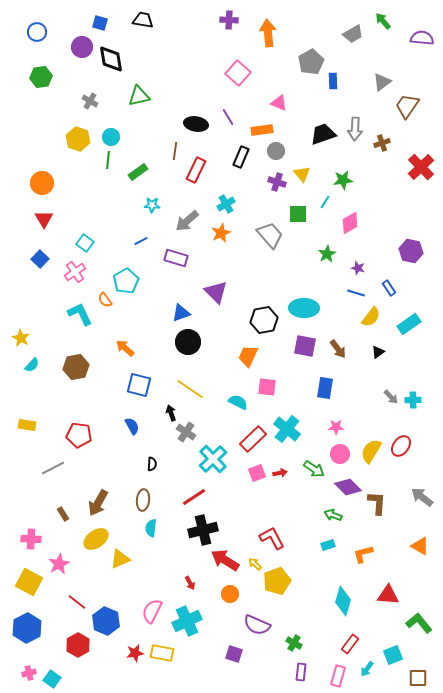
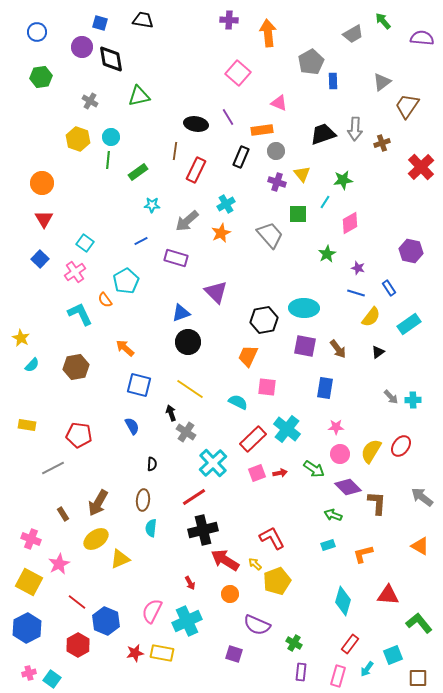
cyan cross at (213, 459): moved 4 px down
pink cross at (31, 539): rotated 18 degrees clockwise
